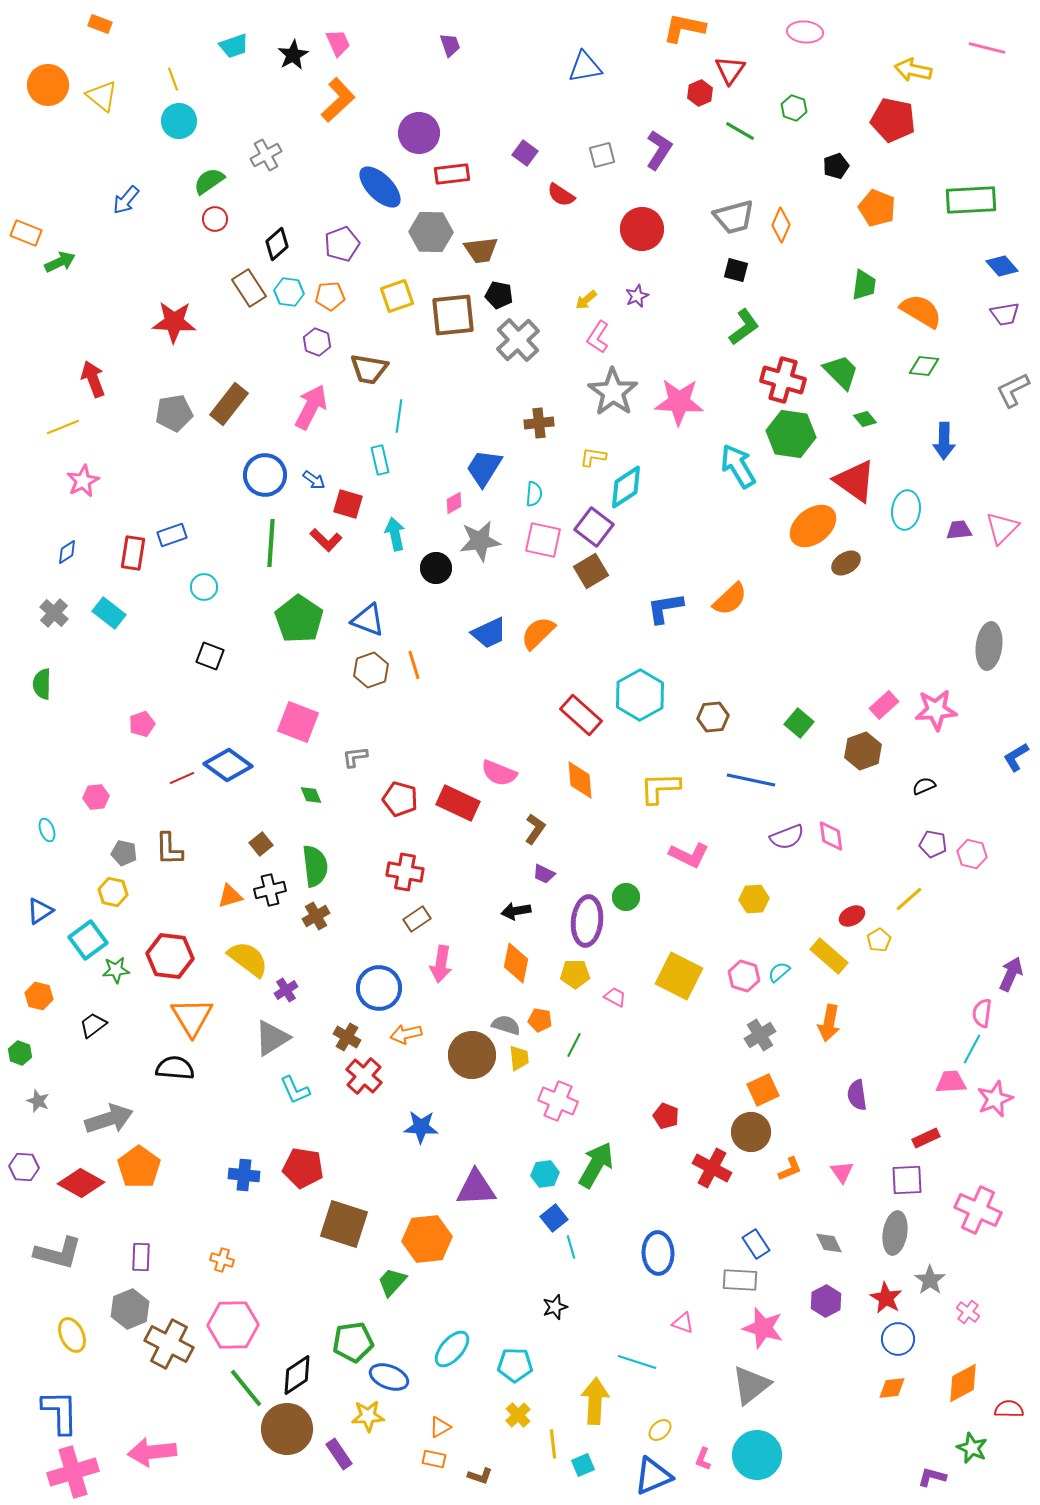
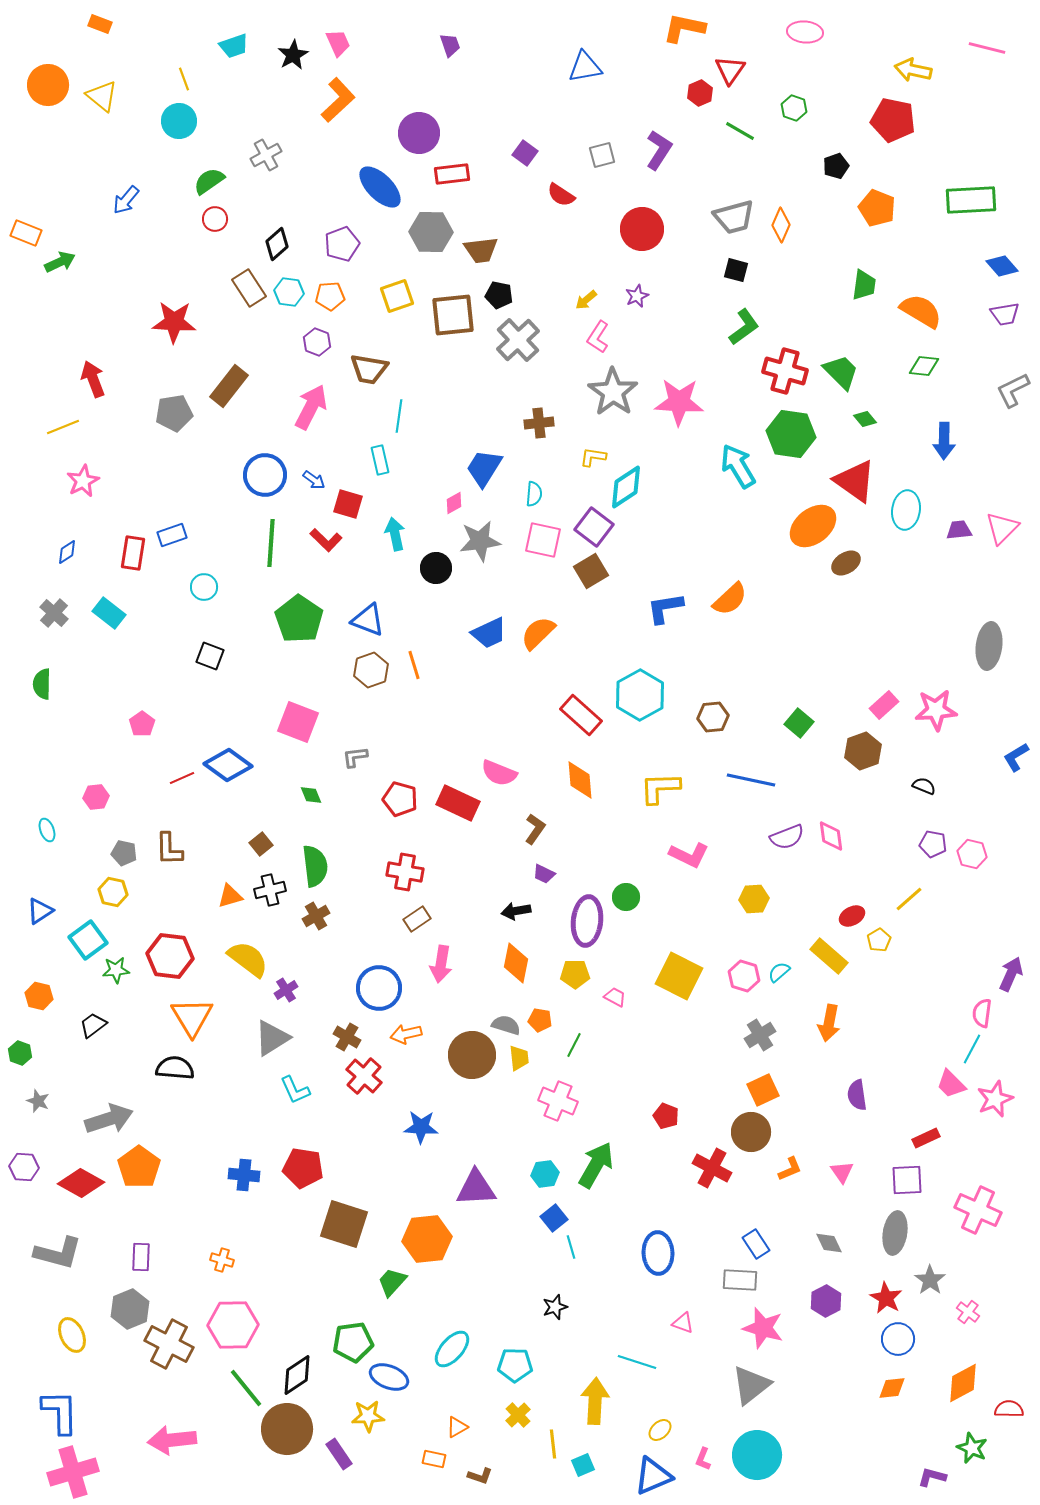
yellow line at (173, 79): moved 11 px right
red cross at (783, 380): moved 2 px right, 9 px up
brown rectangle at (229, 404): moved 18 px up
pink pentagon at (142, 724): rotated 15 degrees counterclockwise
black semicircle at (924, 786): rotated 45 degrees clockwise
pink trapezoid at (951, 1082): moved 2 px down; rotated 132 degrees counterclockwise
orange triangle at (440, 1427): moved 17 px right
pink arrow at (152, 1452): moved 20 px right, 12 px up
